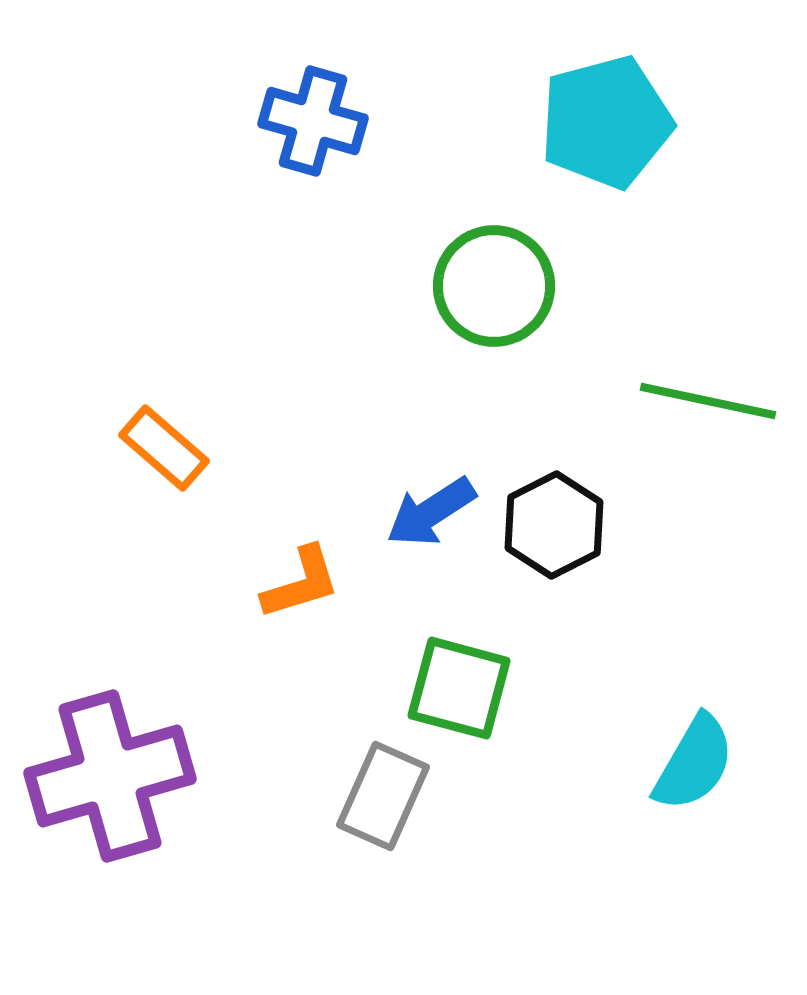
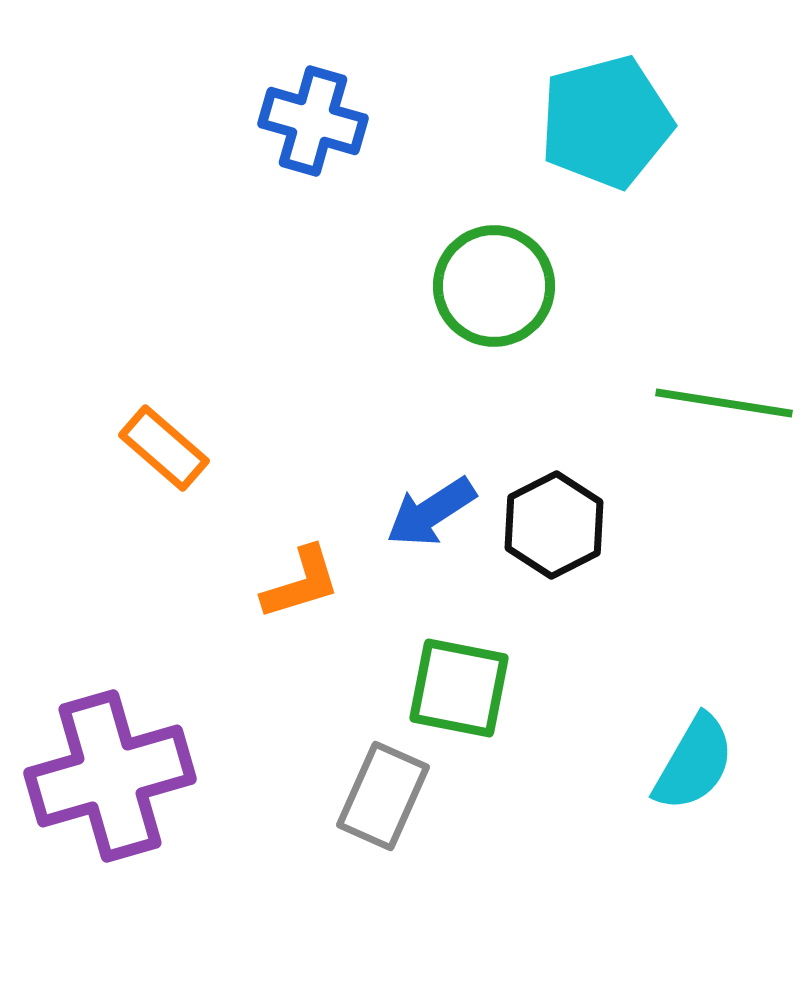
green line: moved 16 px right, 2 px down; rotated 3 degrees counterclockwise
green square: rotated 4 degrees counterclockwise
